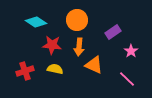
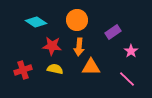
red star: moved 1 px down
orange triangle: moved 3 px left, 2 px down; rotated 24 degrees counterclockwise
red cross: moved 2 px left, 1 px up
